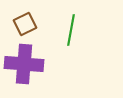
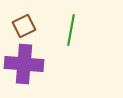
brown square: moved 1 px left, 2 px down
